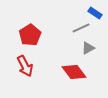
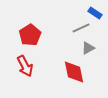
red diamond: rotated 25 degrees clockwise
